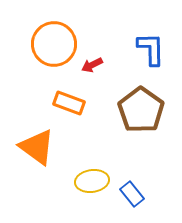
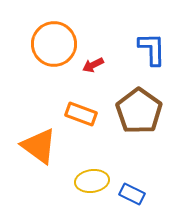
blue L-shape: moved 1 px right
red arrow: moved 1 px right
orange rectangle: moved 12 px right, 11 px down
brown pentagon: moved 2 px left, 1 px down
orange triangle: moved 2 px right, 1 px up
blue rectangle: rotated 25 degrees counterclockwise
